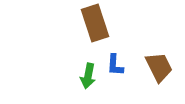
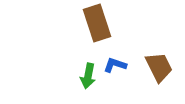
brown rectangle: moved 2 px right
blue L-shape: rotated 105 degrees clockwise
